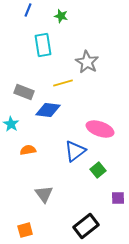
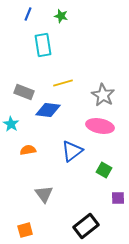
blue line: moved 4 px down
gray star: moved 16 px right, 33 px down
pink ellipse: moved 3 px up; rotated 8 degrees counterclockwise
blue triangle: moved 3 px left
green square: moved 6 px right; rotated 21 degrees counterclockwise
